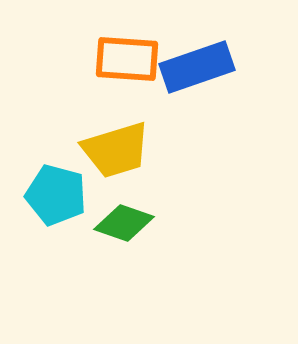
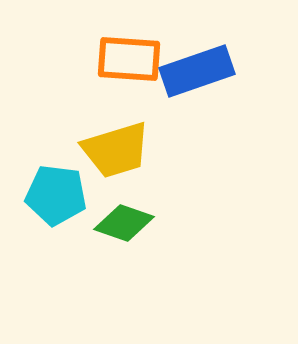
orange rectangle: moved 2 px right
blue rectangle: moved 4 px down
cyan pentagon: rotated 8 degrees counterclockwise
